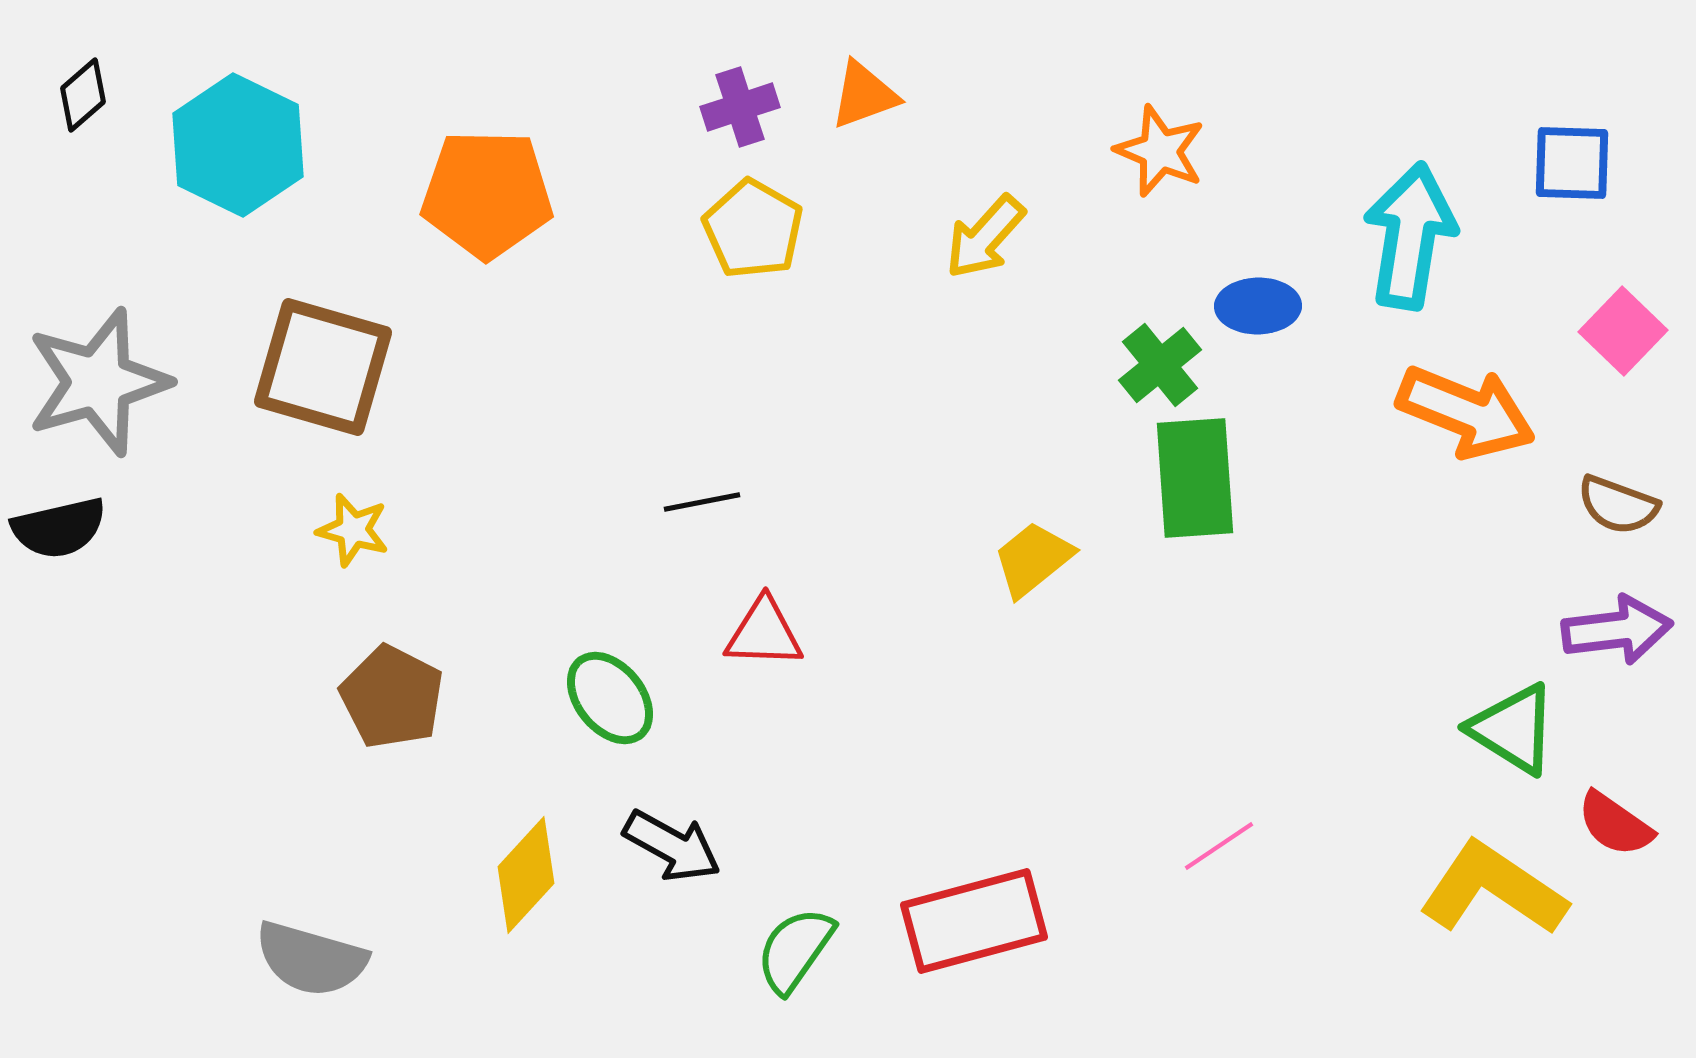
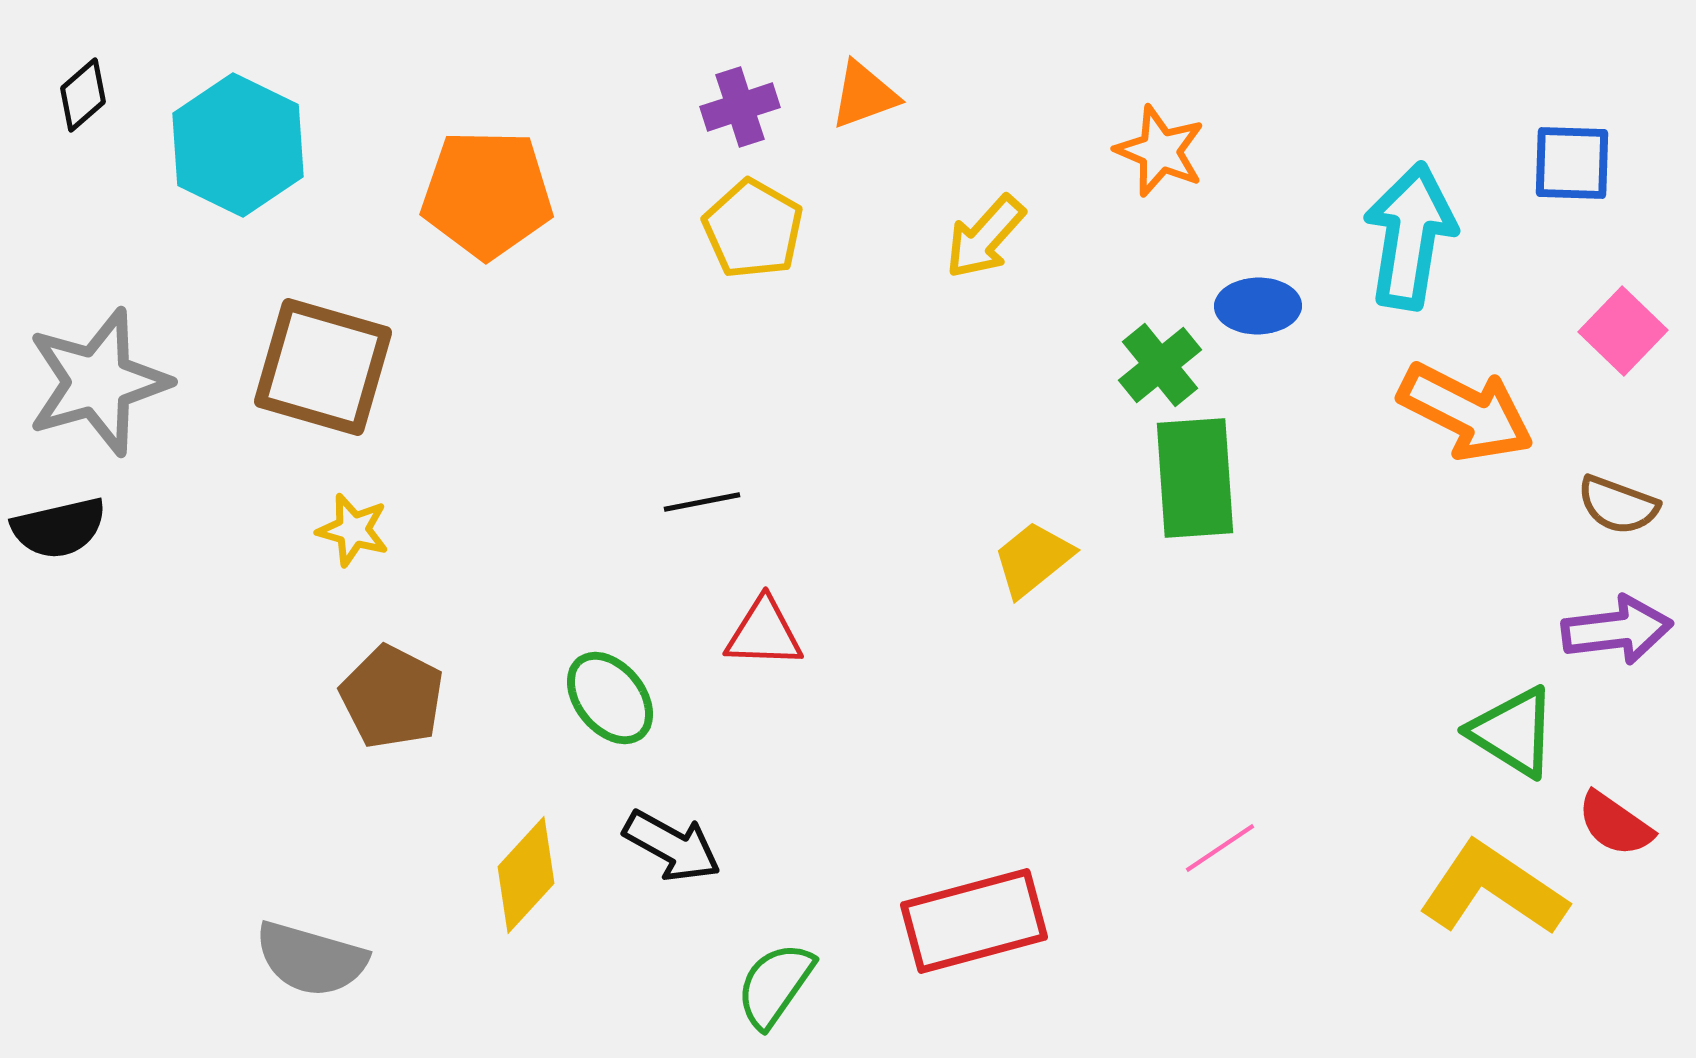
orange arrow: rotated 5 degrees clockwise
green triangle: moved 3 px down
pink line: moved 1 px right, 2 px down
green semicircle: moved 20 px left, 35 px down
